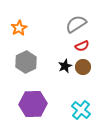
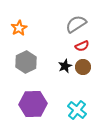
cyan cross: moved 4 px left
